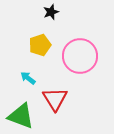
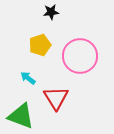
black star: rotated 14 degrees clockwise
red triangle: moved 1 px right, 1 px up
